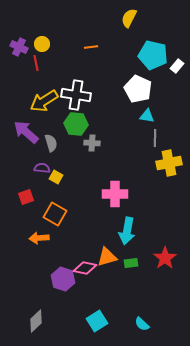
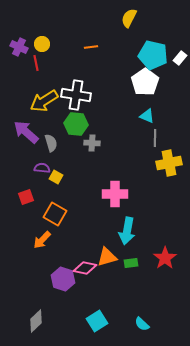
white rectangle: moved 3 px right, 8 px up
white pentagon: moved 7 px right, 7 px up; rotated 12 degrees clockwise
cyan triangle: rotated 14 degrees clockwise
orange arrow: moved 3 px right, 2 px down; rotated 42 degrees counterclockwise
